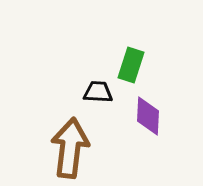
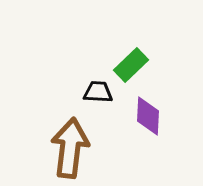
green rectangle: rotated 28 degrees clockwise
